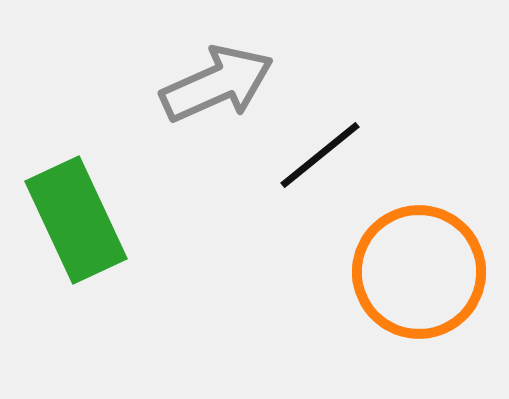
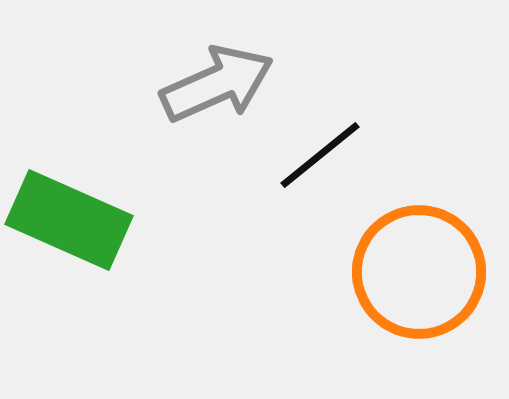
green rectangle: moved 7 px left; rotated 41 degrees counterclockwise
